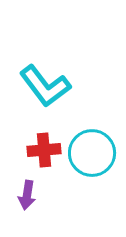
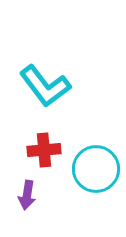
cyan circle: moved 4 px right, 16 px down
